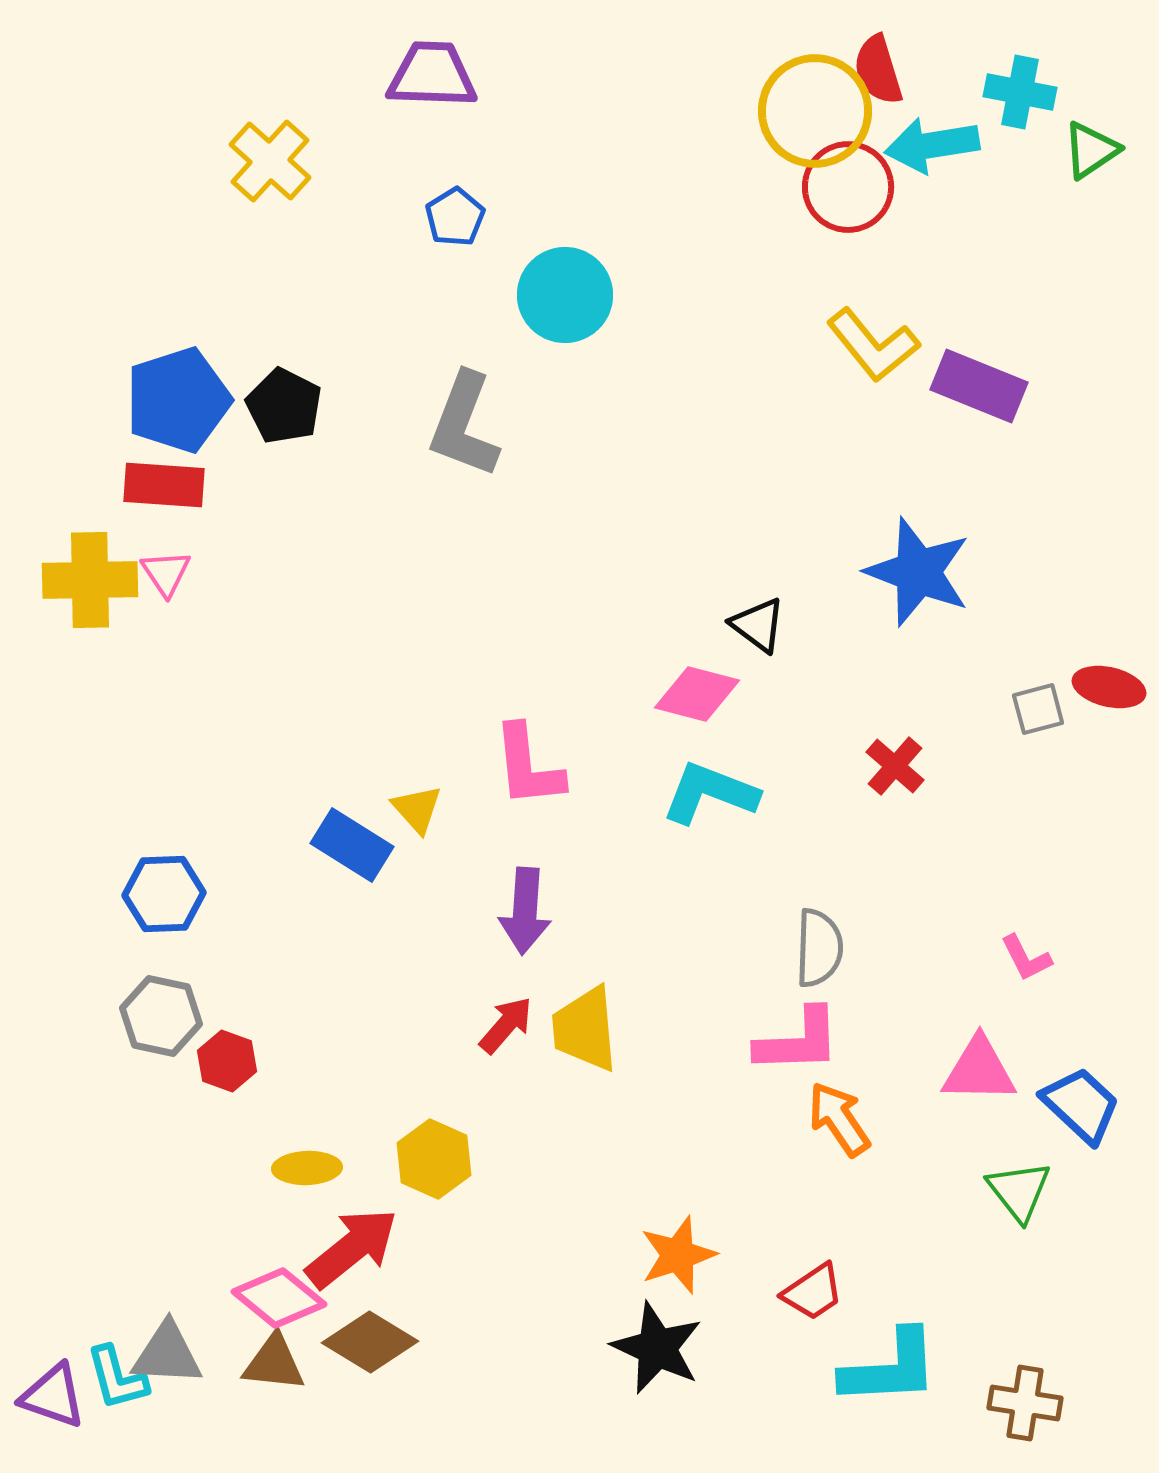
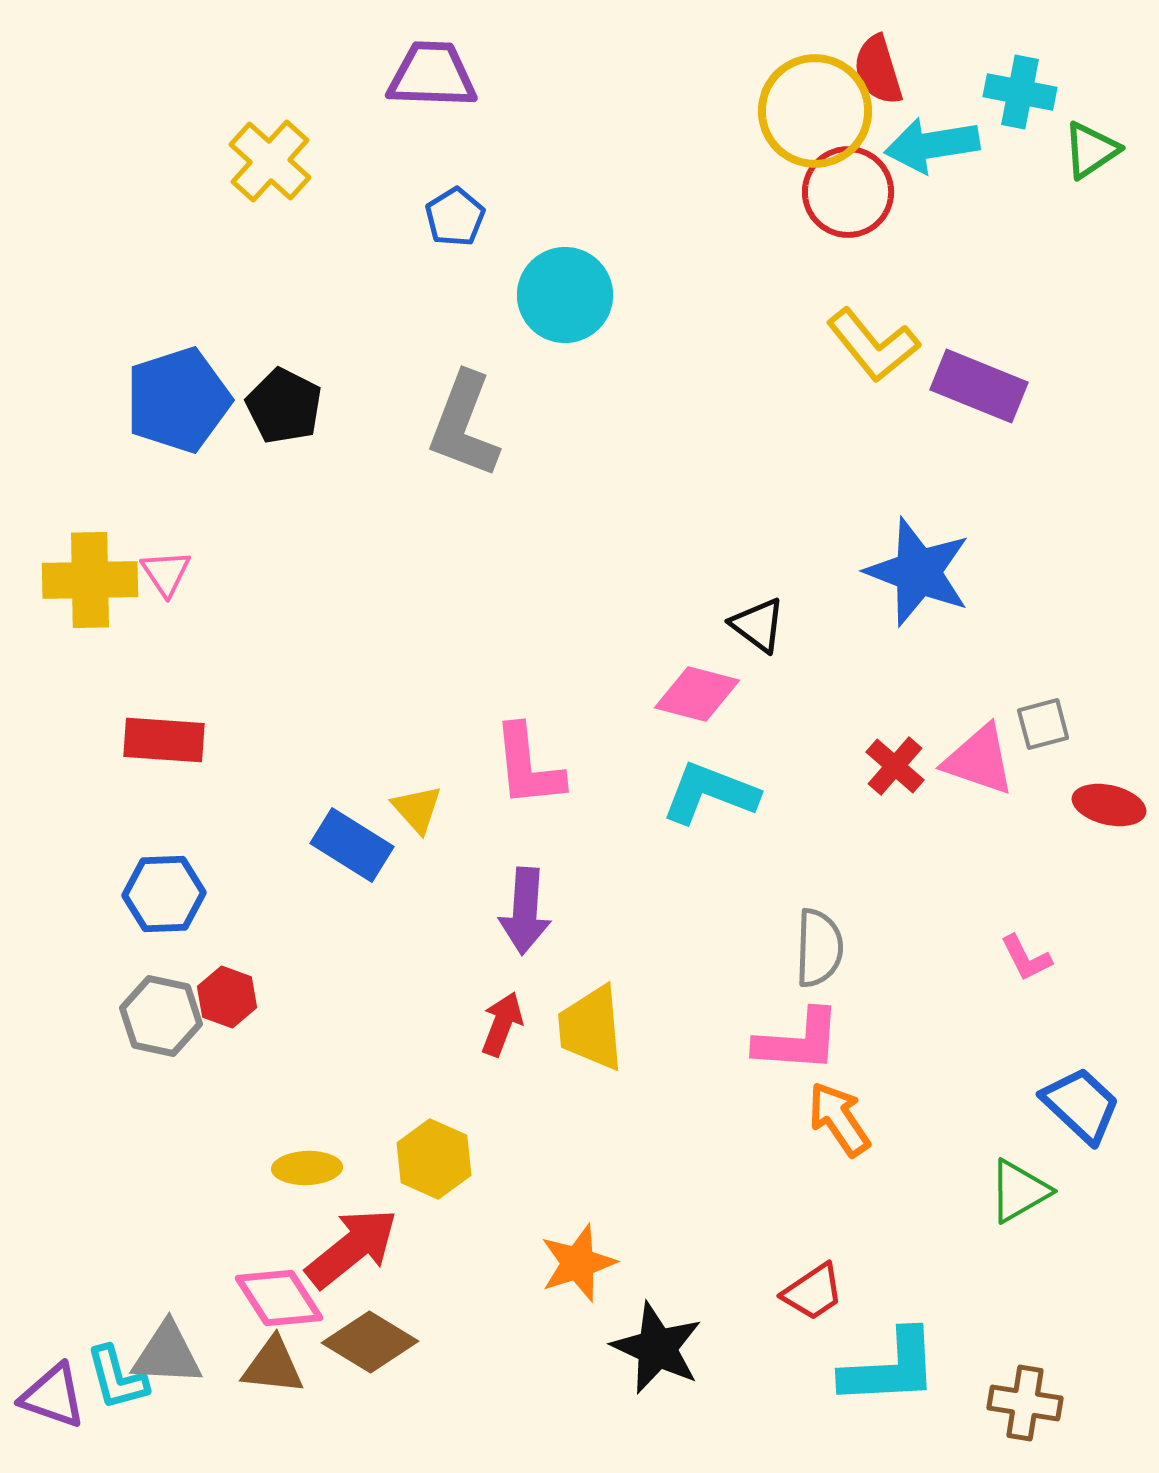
red circle at (848, 187): moved 5 px down
red rectangle at (164, 485): moved 255 px down
red ellipse at (1109, 687): moved 118 px down
gray square at (1038, 709): moved 5 px right, 15 px down
red arrow at (506, 1025): moved 4 px left, 1 px up; rotated 20 degrees counterclockwise
yellow trapezoid at (585, 1029): moved 6 px right, 1 px up
pink L-shape at (798, 1041): rotated 6 degrees clockwise
red hexagon at (227, 1061): moved 64 px up
pink triangle at (979, 1070): moved 310 px up; rotated 18 degrees clockwise
green triangle at (1019, 1191): rotated 38 degrees clockwise
orange star at (678, 1255): moved 100 px left, 8 px down
pink diamond at (279, 1298): rotated 18 degrees clockwise
brown triangle at (274, 1363): moved 1 px left, 3 px down
